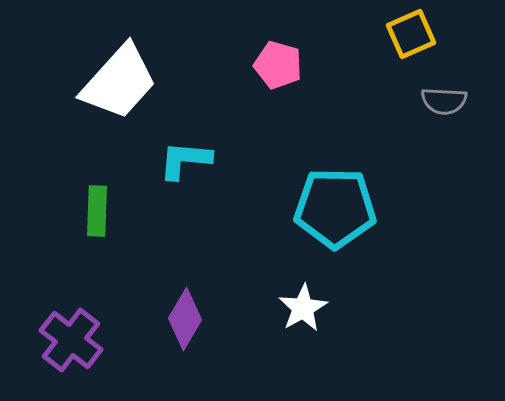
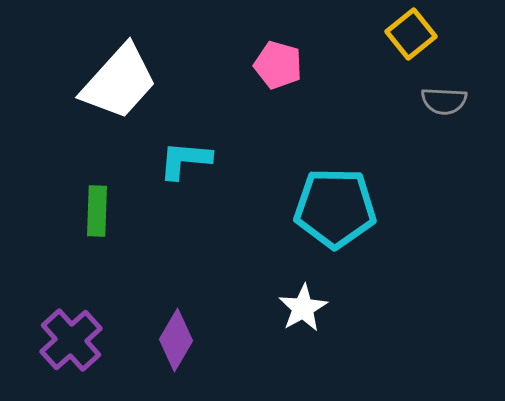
yellow square: rotated 15 degrees counterclockwise
purple diamond: moved 9 px left, 21 px down
purple cross: rotated 10 degrees clockwise
